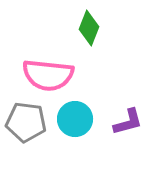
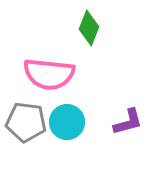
pink semicircle: moved 1 px right, 1 px up
cyan circle: moved 8 px left, 3 px down
